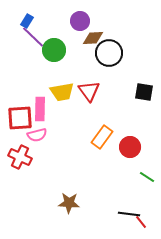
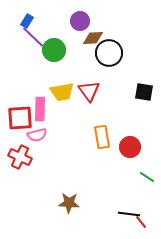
orange rectangle: rotated 45 degrees counterclockwise
